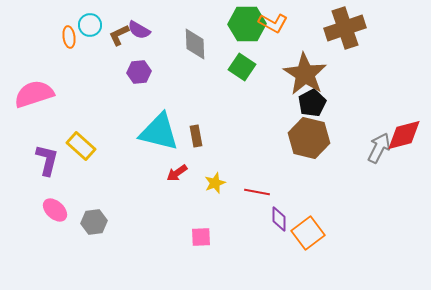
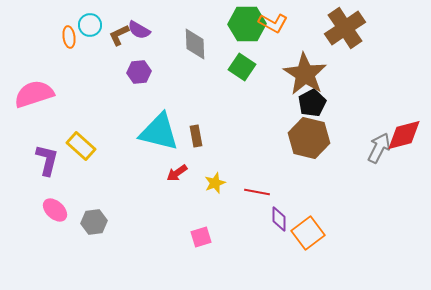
brown cross: rotated 15 degrees counterclockwise
pink square: rotated 15 degrees counterclockwise
